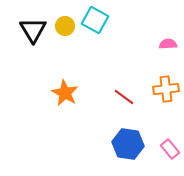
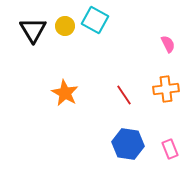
pink semicircle: rotated 66 degrees clockwise
red line: moved 2 px up; rotated 20 degrees clockwise
pink rectangle: rotated 18 degrees clockwise
